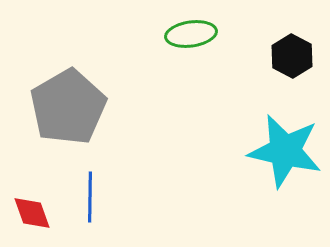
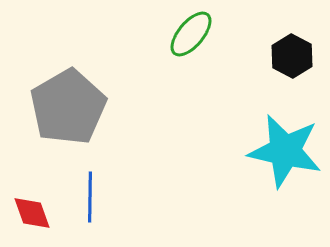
green ellipse: rotated 42 degrees counterclockwise
